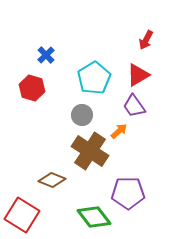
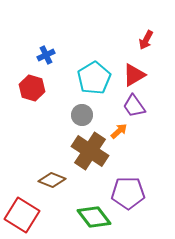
blue cross: rotated 18 degrees clockwise
red triangle: moved 4 px left
